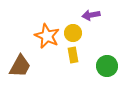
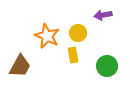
purple arrow: moved 12 px right
yellow circle: moved 5 px right
